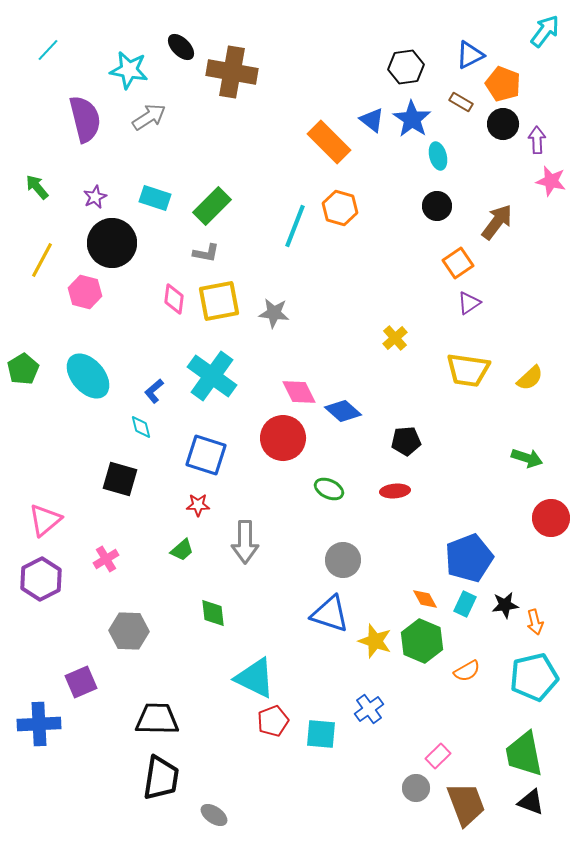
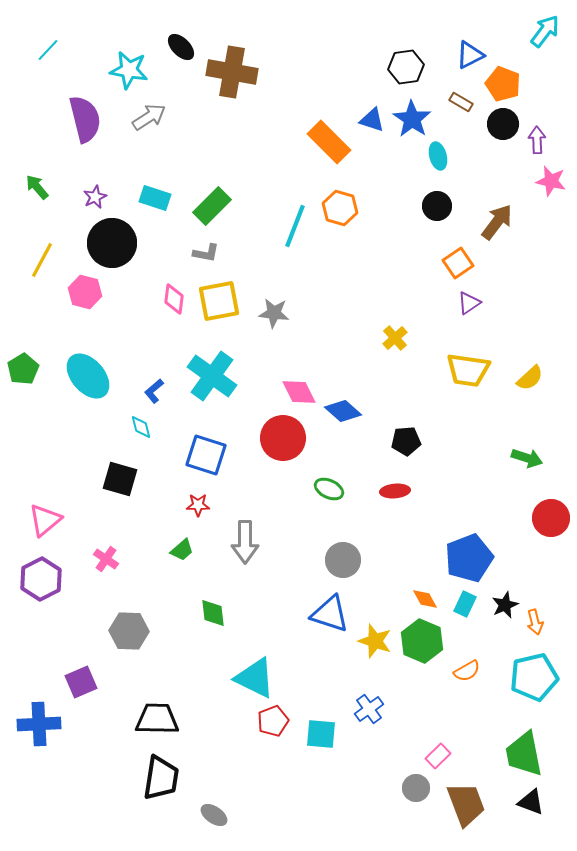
blue triangle at (372, 120): rotated 20 degrees counterclockwise
pink cross at (106, 559): rotated 25 degrees counterclockwise
black star at (505, 605): rotated 16 degrees counterclockwise
